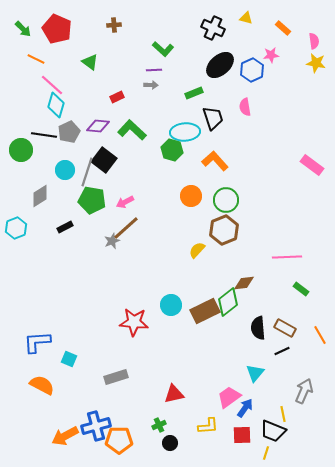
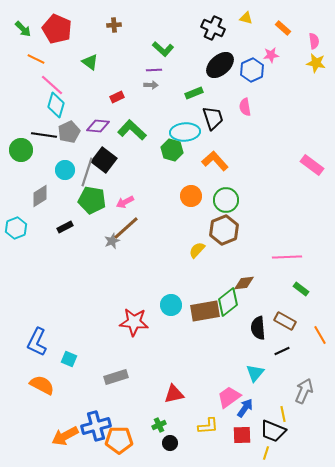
brown rectangle at (205, 311): rotated 16 degrees clockwise
brown rectangle at (285, 328): moved 7 px up
blue L-shape at (37, 342): rotated 60 degrees counterclockwise
